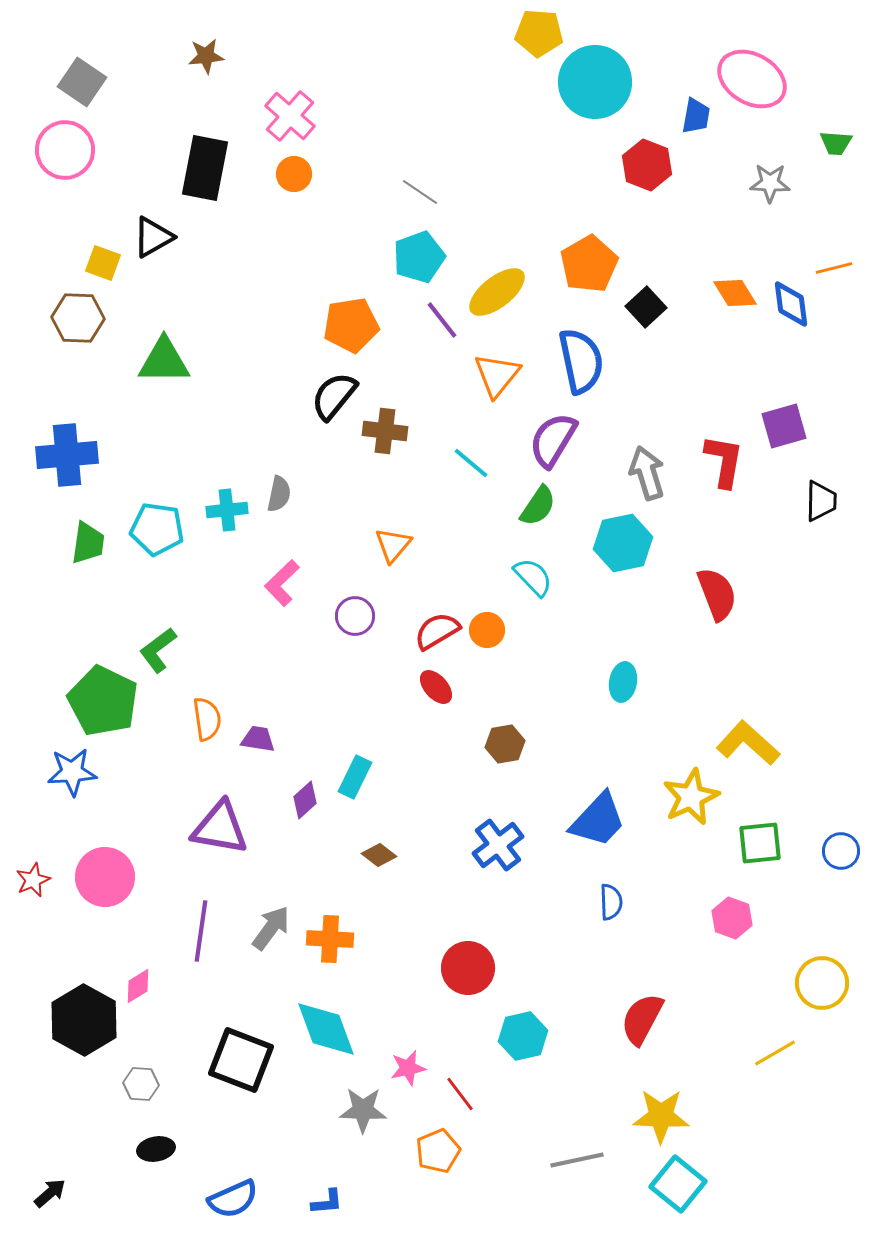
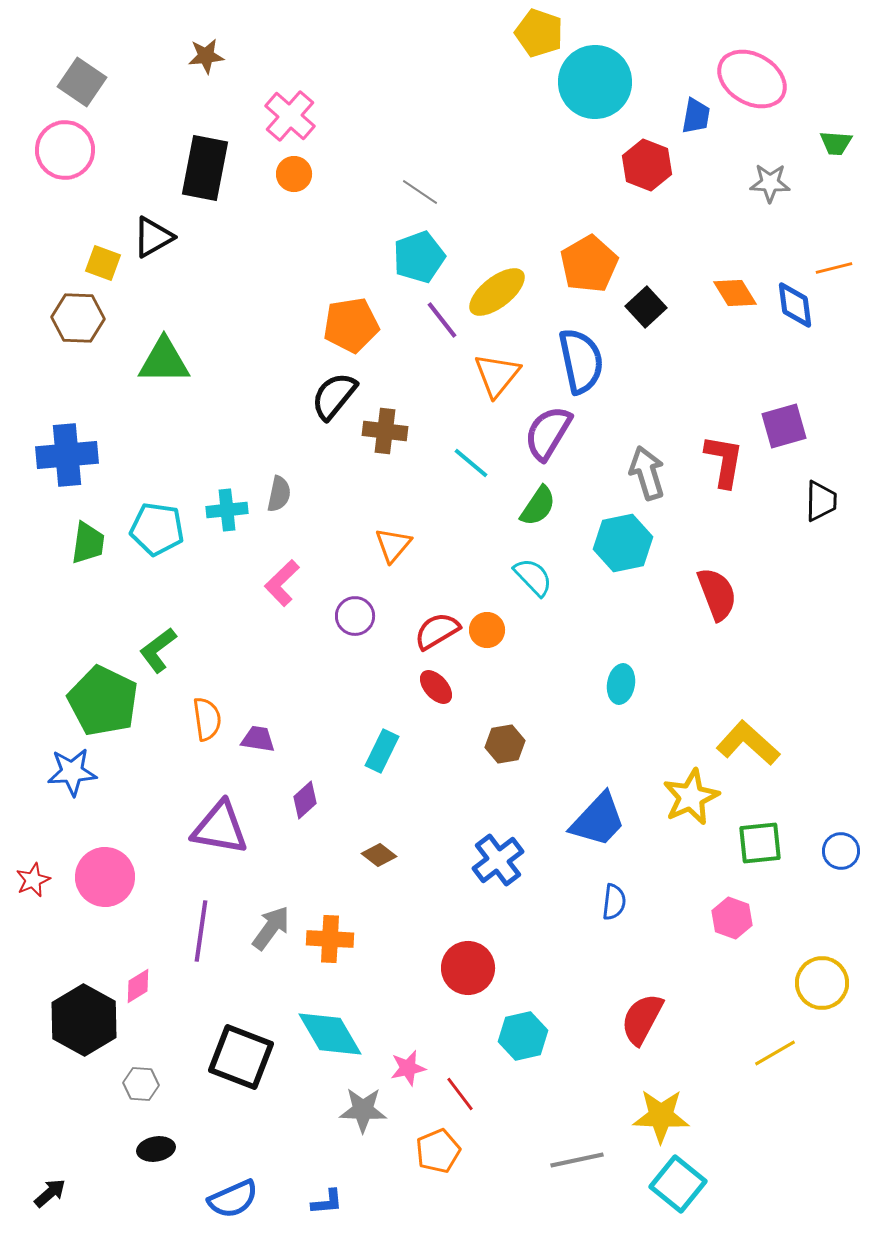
yellow pentagon at (539, 33): rotated 15 degrees clockwise
blue diamond at (791, 304): moved 4 px right, 1 px down
purple semicircle at (553, 440): moved 5 px left, 7 px up
cyan ellipse at (623, 682): moved 2 px left, 2 px down
cyan rectangle at (355, 777): moved 27 px right, 26 px up
blue cross at (498, 845): moved 15 px down
blue semicircle at (611, 902): moved 3 px right; rotated 9 degrees clockwise
cyan diamond at (326, 1029): moved 4 px right, 5 px down; rotated 10 degrees counterclockwise
black square at (241, 1060): moved 3 px up
